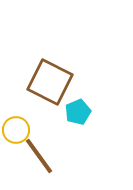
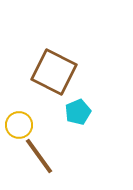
brown square: moved 4 px right, 10 px up
yellow circle: moved 3 px right, 5 px up
